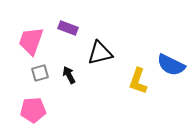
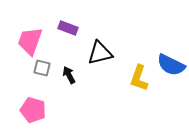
pink trapezoid: moved 1 px left
gray square: moved 2 px right, 5 px up; rotated 30 degrees clockwise
yellow L-shape: moved 1 px right, 3 px up
pink pentagon: rotated 20 degrees clockwise
